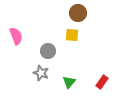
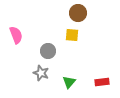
pink semicircle: moved 1 px up
red rectangle: rotated 48 degrees clockwise
